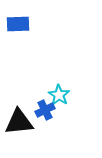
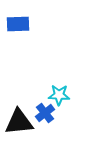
cyan star: rotated 30 degrees counterclockwise
blue cross: moved 3 px down; rotated 12 degrees counterclockwise
